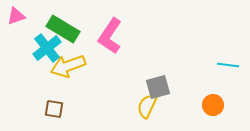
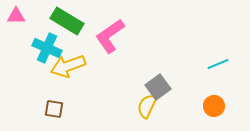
pink triangle: rotated 18 degrees clockwise
green rectangle: moved 4 px right, 8 px up
pink L-shape: rotated 21 degrees clockwise
cyan cross: rotated 28 degrees counterclockwise
cyan line: moved 10 px left, 1 px up; rotated 30 degrees counterclockwise
gray square: rotated 20 degrees counterclockwise
orange circle: moved 1 px right, 1 px down
